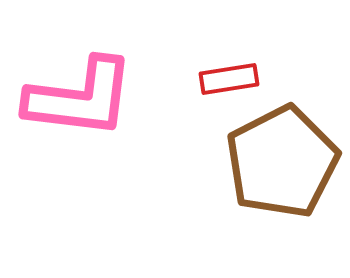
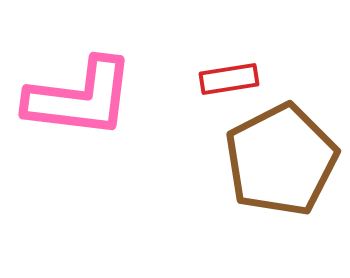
brown pentagon: moved 1 px left, 2 px up
